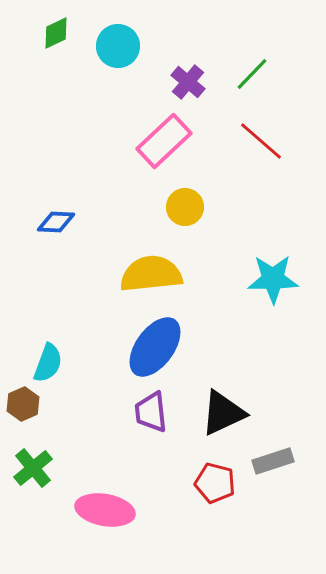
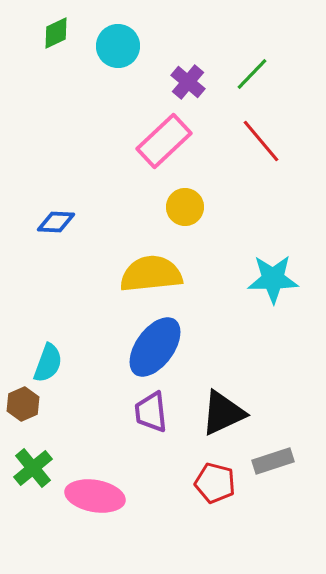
red line: rotated 9 degrees clockwise
pink ellipse: moved 10 px left, 14 px up
